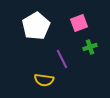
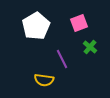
green cross: rotated 32 degrees counterclockwise
